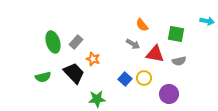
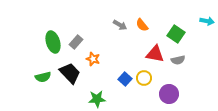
green square: rotated 24 degrees clockwise
gray arrow: moved 13 px left, 19 px up
gray semicircle: moved 1 px left, 1 px up
black trapezoid: moved 4 px left
